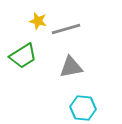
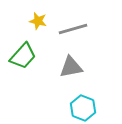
gray line: moved 7 px right
green trapezoid: rotated 16 degrees counterclockwise
cyan hexagon: rotated 15 degrees clockwise
